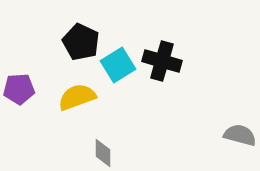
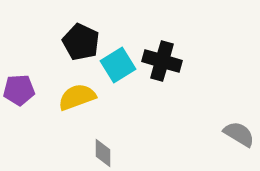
purple pentagon: moved 1 px down
gray semicircle: moved 1 px left, 1 px up; rotated 16 degrees clockwise
